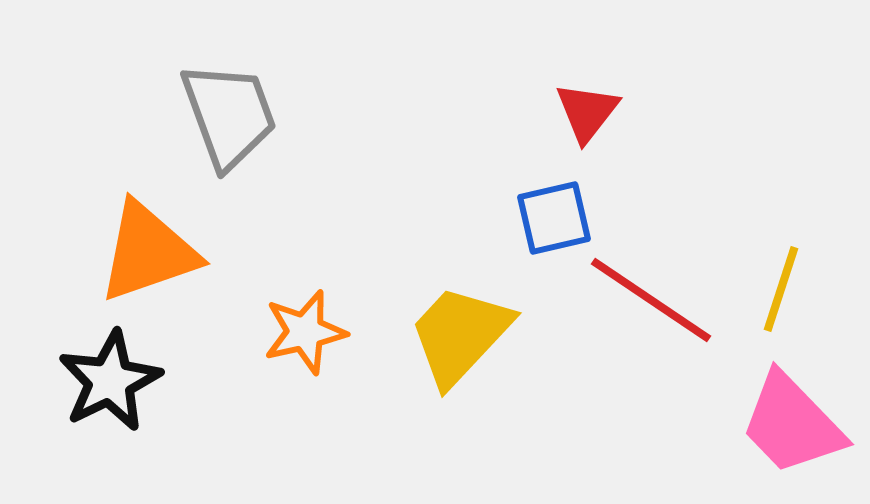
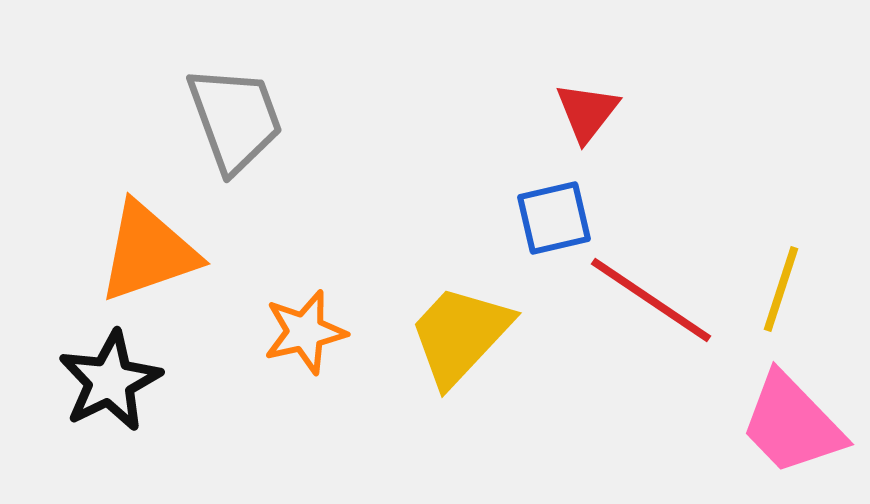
gray trapezoid: moved 6 px right, 4 px down
